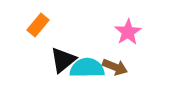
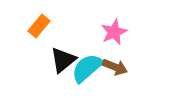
orange rectangle: moved 1 px right, 1 px down
pink star: moved 14 px left; rotated 8 degrees clockwise
cyan semicircle: rotated 40 degrees counterclockwise
